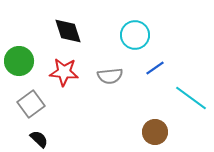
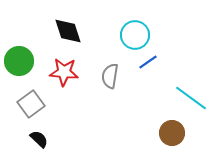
blue line: moved 7 px left, 6 px up
gray semicircle: rotated 105 degrees clockwise
brown circle: moved 17 px right, 1 px down
